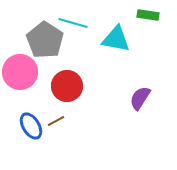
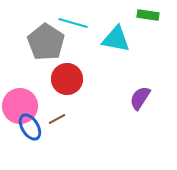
gray pentagon: moved 1 px right, 2 px down
pink circle: moved 34 px down
red circle: moved 7 px up
brown line: moved 1 px right, 2 px up
blue ellipse: moved 1 px left, 1 px down
